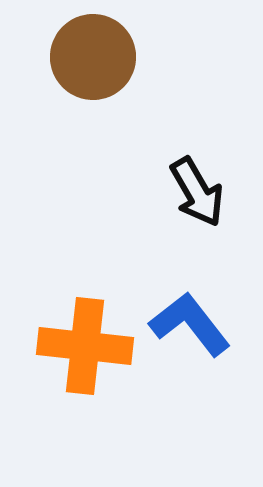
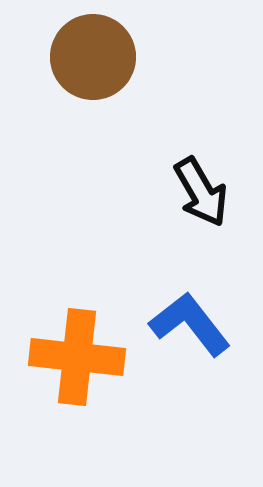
black arrow: moved 4 px right
orange cross: moved 8 px left, 11 px down
